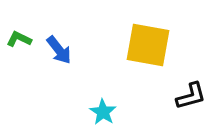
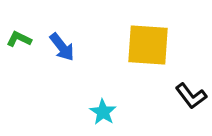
yellow square: rotated 6 degrees counterclockwise
blue arrow: moved 3 px right, 3 px up
black L-shape: rotated 68 degrees clockwise
